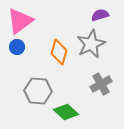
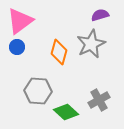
gray cross: moved 2 px left, 16 px down
